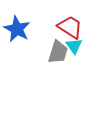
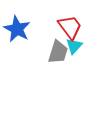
red trapezoid: rotated 20 degrees clockwise
cyan triangle: rotated 18 degrees clockwise
